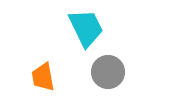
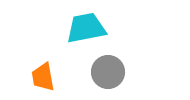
cyan trapezoid: rotated 75 degrees counterclockwise
